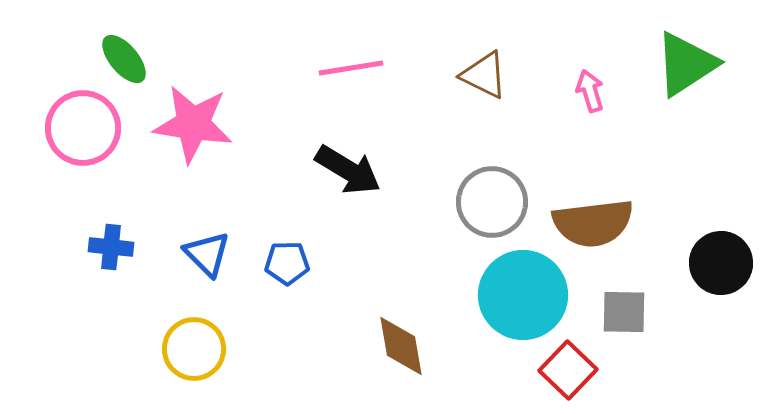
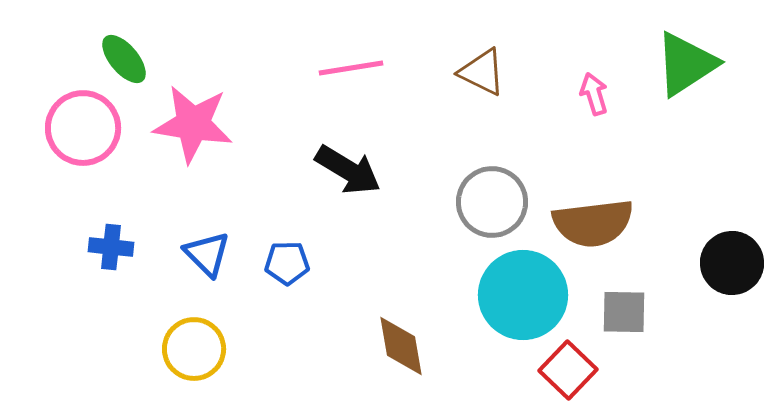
brown triangle: moved 2 px left, 3 px up
pink arrow: moved 4 px right, 3 px down
black circle: moved 11 px right
